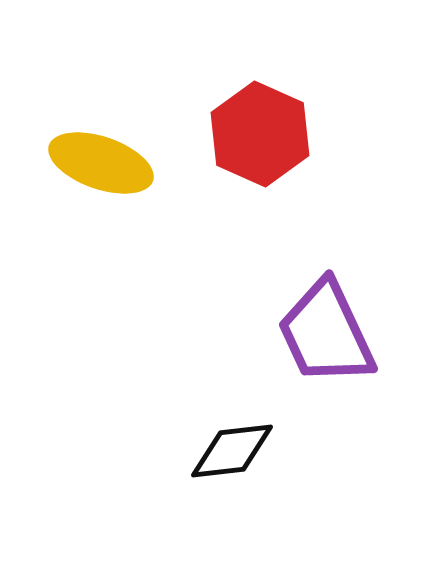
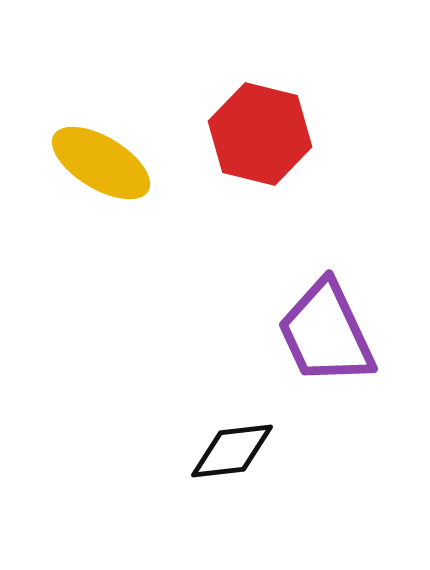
red hexagon: rotated 10 degrees counterclockwise
yellow ellipse: rotated 12 degrees clockwise
